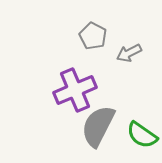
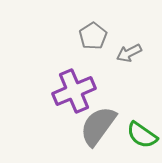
gray pentagon: rotated 12 degrees clockwise
purple cross: moved 1 px left, 1 px down
gray semicircle: rotated 9 degrees clockwise
